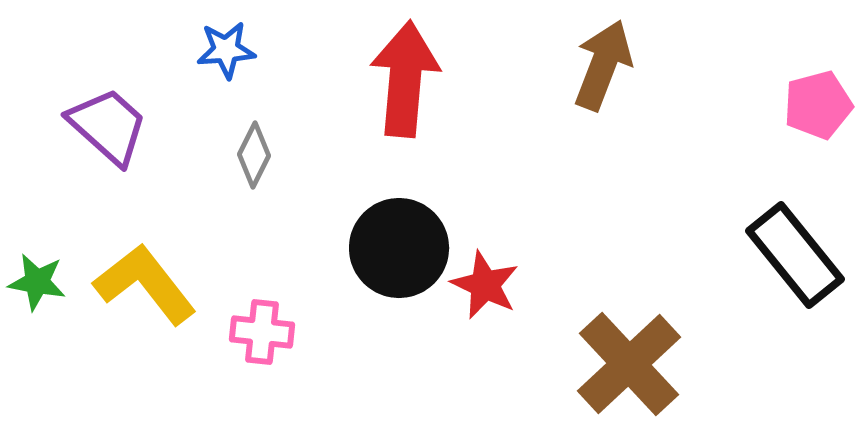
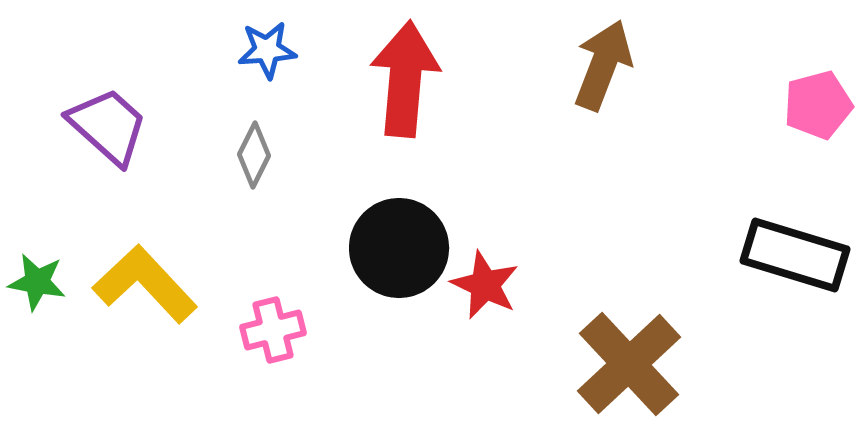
blue star: moved 41 px right
black rectangle: rotated 34 degrees counterclockwise
yellow L-shape: rotated 5 degrees counterclockwise
pink cross: moved 11 px right, 2 px up; rotated 20 degrees counterclockwise
